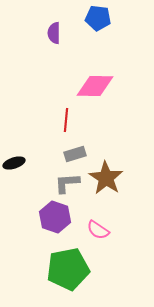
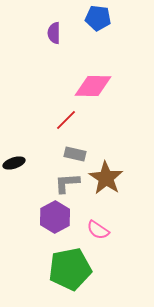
pink diamond: moved 2 px left
red line: rotated 40 degrees clockwise
gray rectangle: rotated 30 degrees clockwise
purple hexagon: rotated 12 degrees clockwise
green pentagon: moved 2 px right
